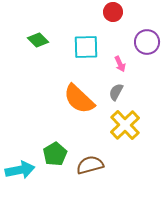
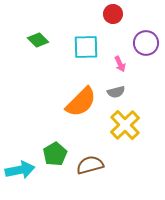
red circle: moved 2 px down
purple circle: moved 1 px left, 1 px down
gray semicircle: rotated 132 degrees counterclockwise
orange semicircle: moved 2 px right, 3 px down; rotated 88 degrees counterclockwise
